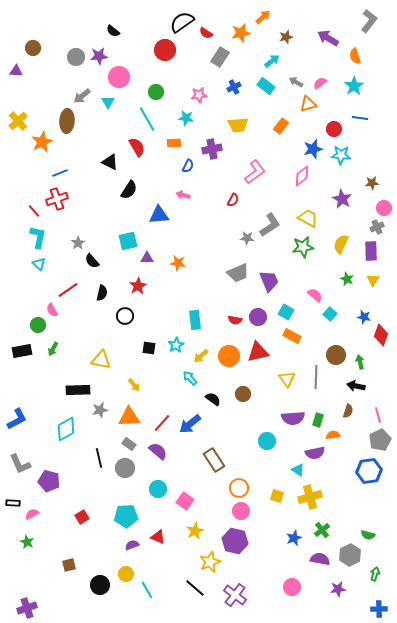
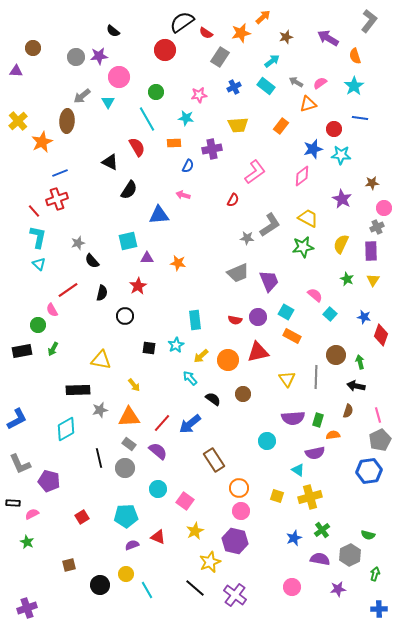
gray star at (78, 243): rotated 16 degrees clockwise
orange circle at (229, 356): moved 1 px left, 4 px down
